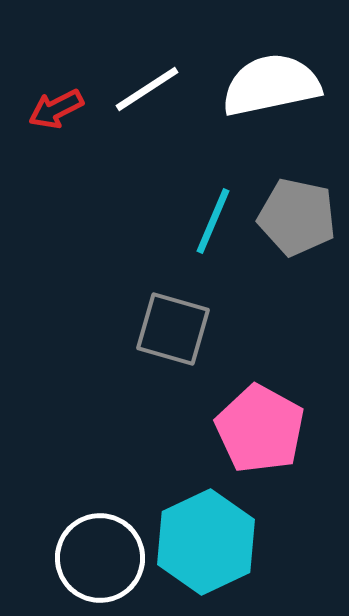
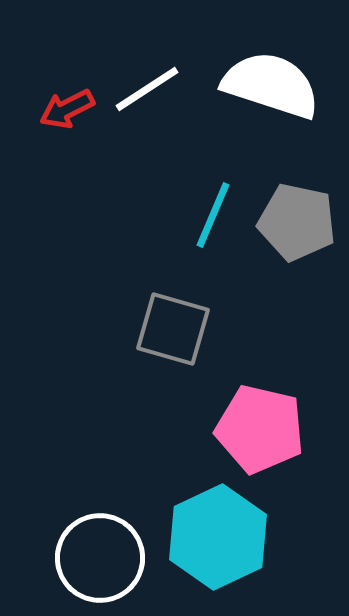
white semicircle: rotated 30 degrees clockwise
red arrow: moved 11 px right
gray pentagon: moved 5 px down
cyan line: moved 6 px up
pink pentagon: rotated 16 degrees counterclockwise
cyan hexagon: moved 12 px right, 5 px up
